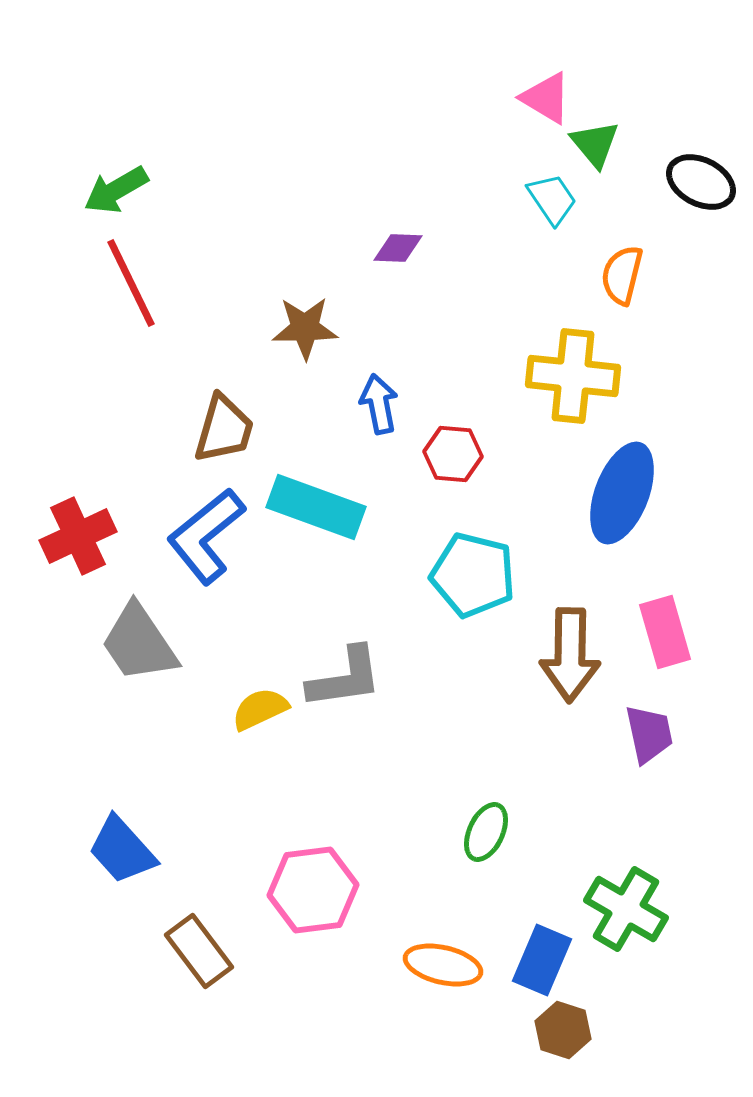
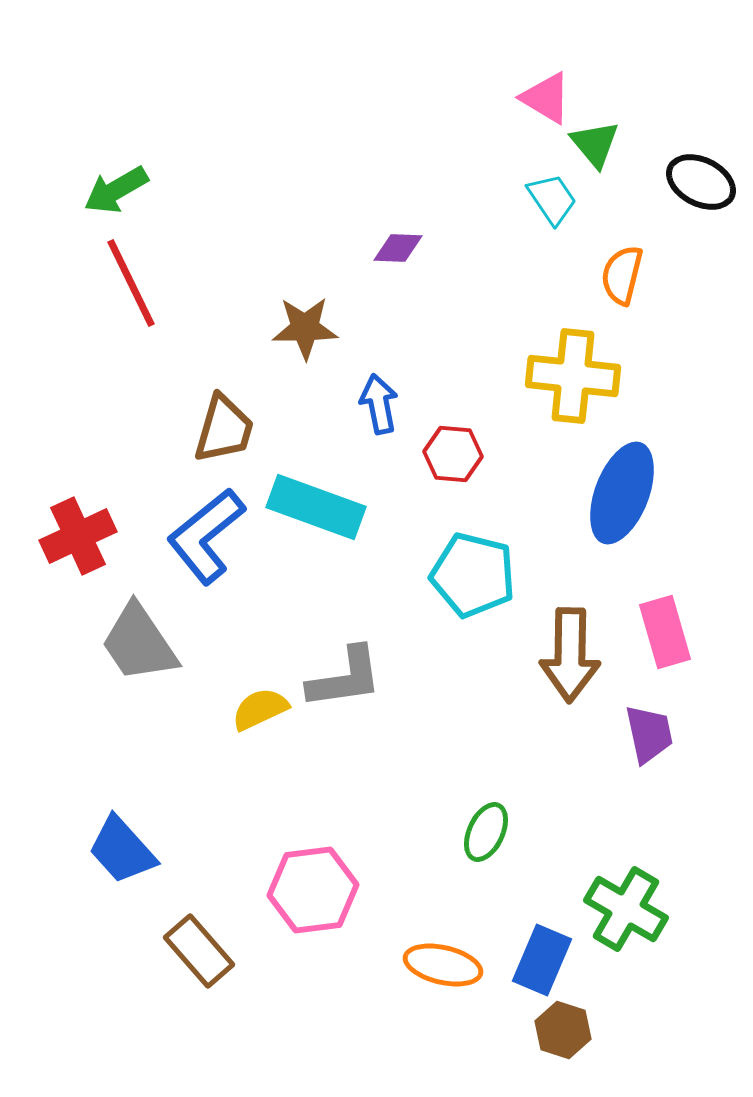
brown rectangle: rotated 4 degrees counterclockwise
